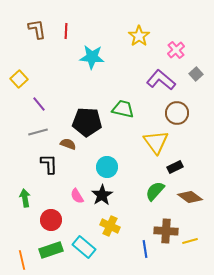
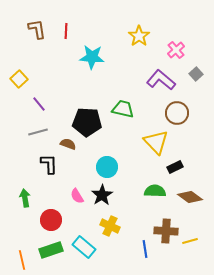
yellow triangle: rotated 8 degrees counterclockwise
green semicircle: rotated 50 degrees clockwise
